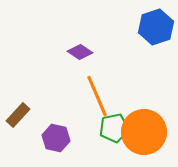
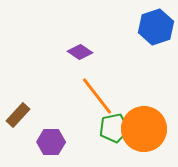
orange line: rotated 15 degrees counterclockwise
orange circle: moved 3 px up
purple hexagon: moved 5 px left, 4 px down; rotated 12 degrees counterclockwise
